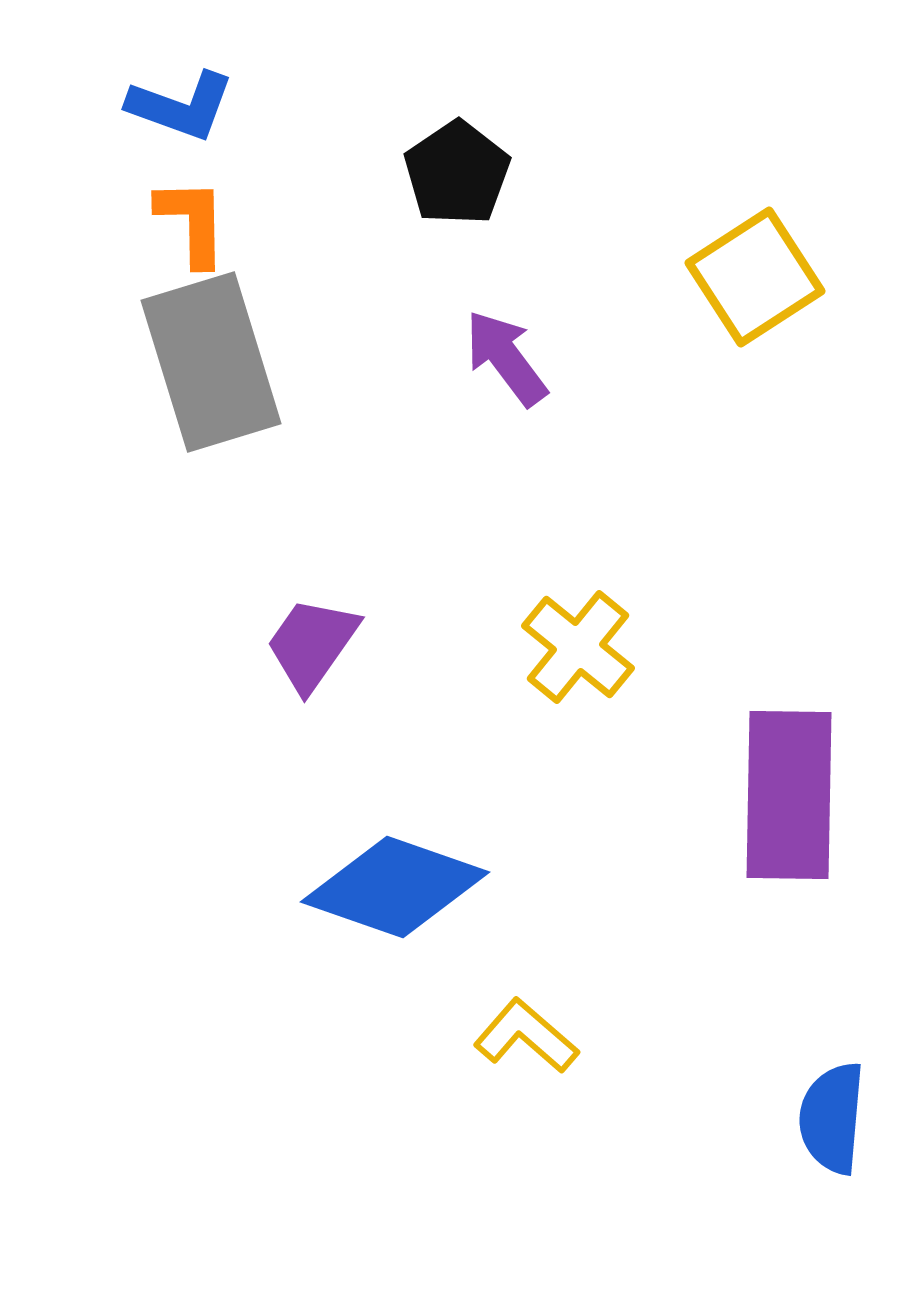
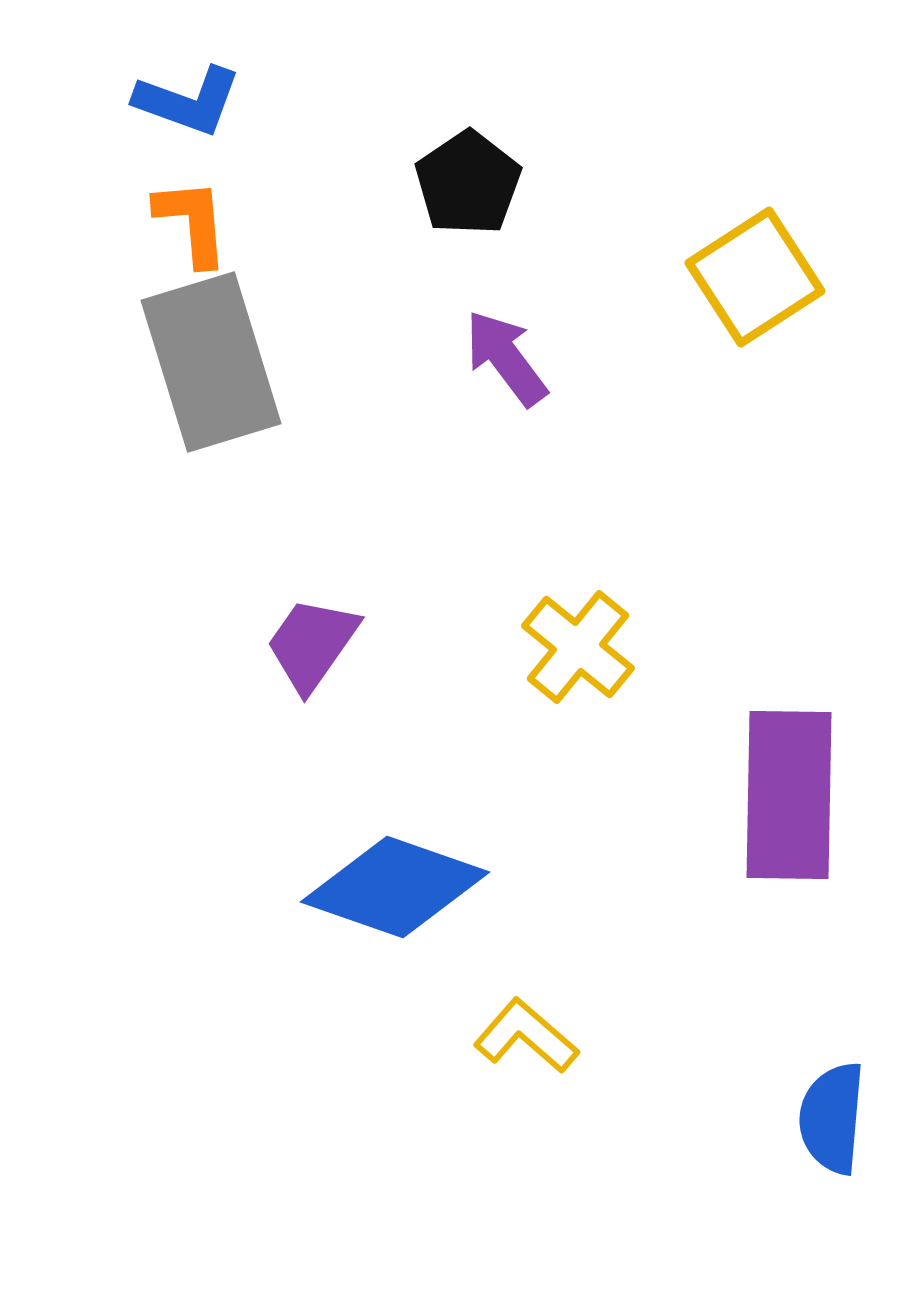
blue L-shape: moved 7 px right, 5 px up
black pentagon: moved 11 px right, 10 px down
orange L-shape: rotated 4 degrees counterclockwise
